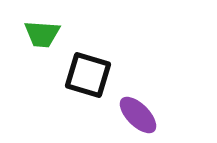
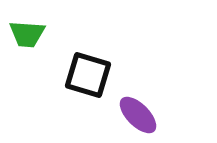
green trapezoid: moved 15 px left
